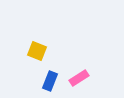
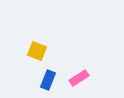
blue rectangle: moved 2 px left, 1 px up
